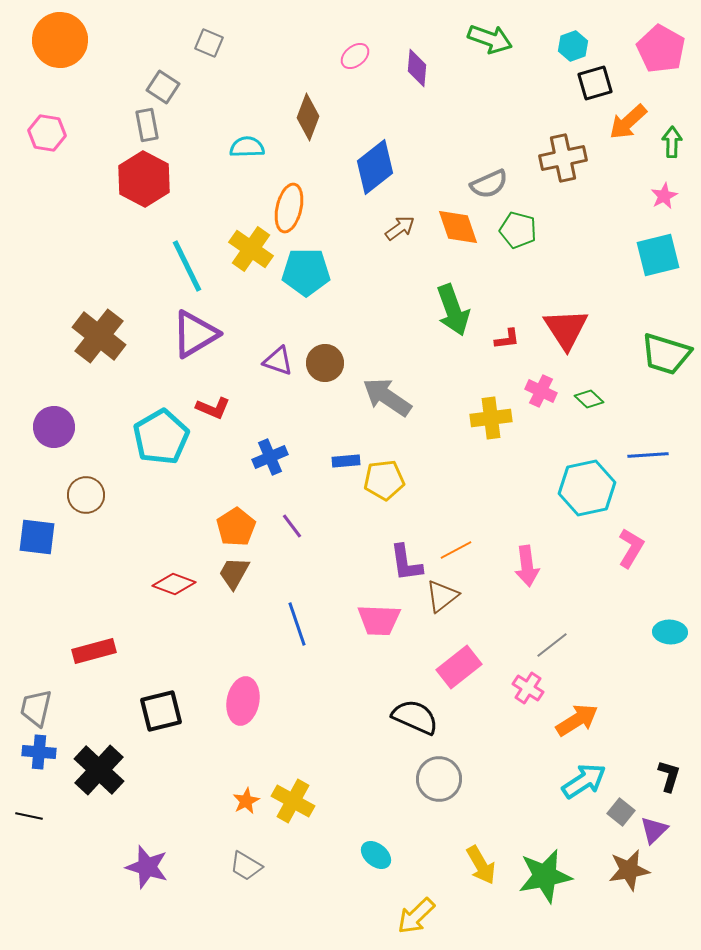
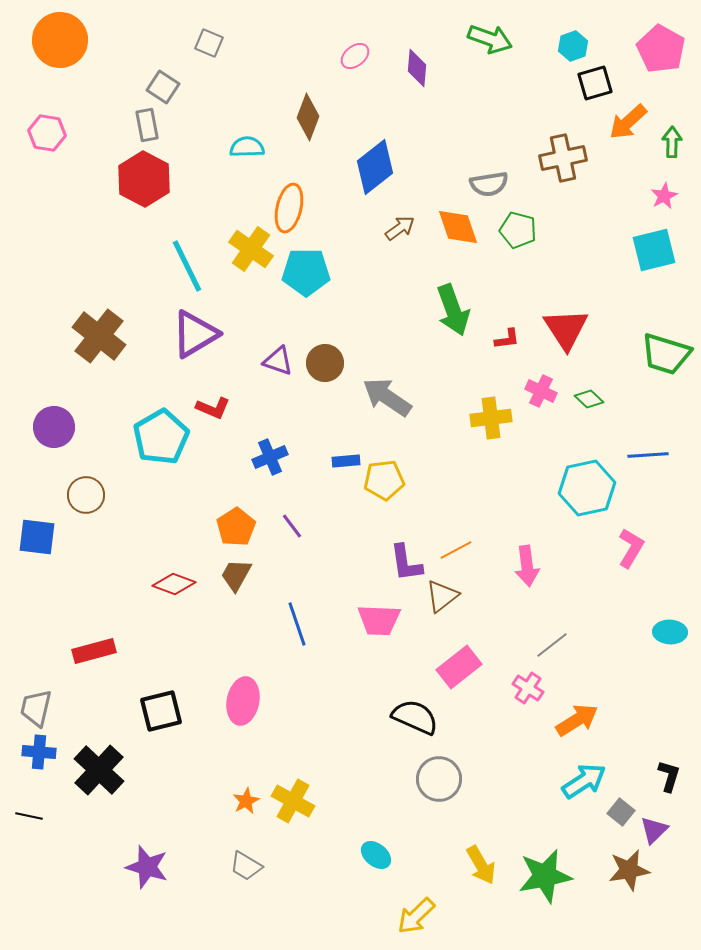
gray semicircle at (489, 184): rotated 15 degrees clockwise
cyan square at (658, 255): moved 4 px left, 5 px up
brown trapezoid at (234, 573): moved 2 px right, 2 px down
